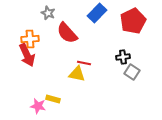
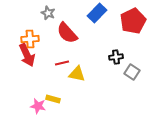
black cross: moved 7 px left
red line: moved 22 px left; rotated 24 degrees counterclockwise
